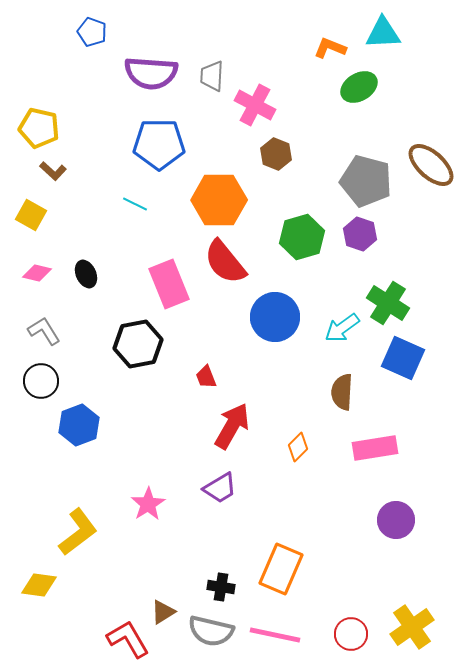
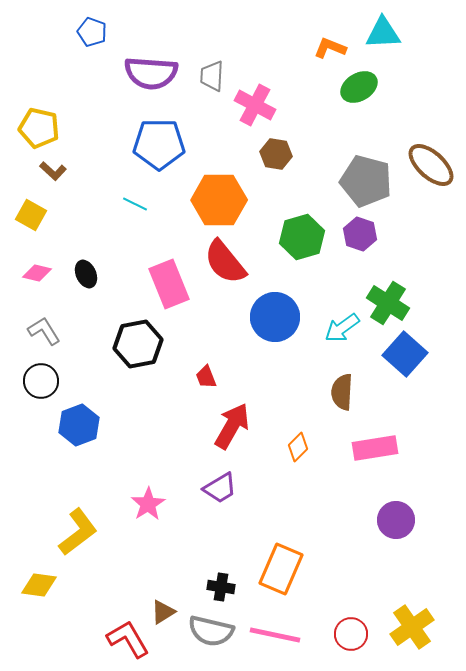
brown hexagon at (276, 154): rotated 12 degrees counterclockwise
blue square at (403, 358): moved 2 px right, 4 px up; rotated 18 degrees clockwise
